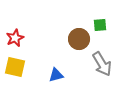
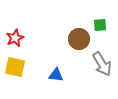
blue triangle: rotated 21 degrees clockwise
